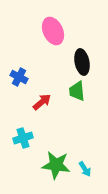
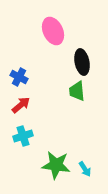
red arrow: moved 21 px left, 3 px down
cyan cross: moved 2 px up
